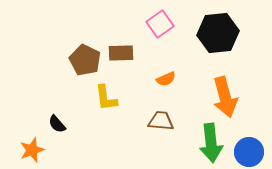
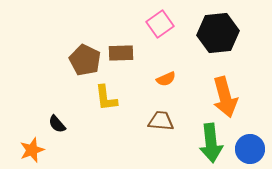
blue circle: moved 1 px right, 3 px up
